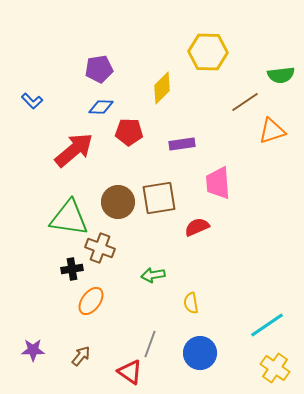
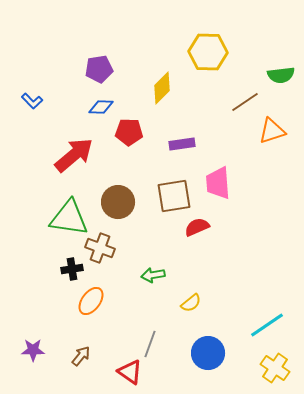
red arrow: moved 5 px down
brown square: moved 15 px right, 2 px up
yellow semicircle: rotated 120 degrees counterclockwise
blue circle: moved 8 px right
